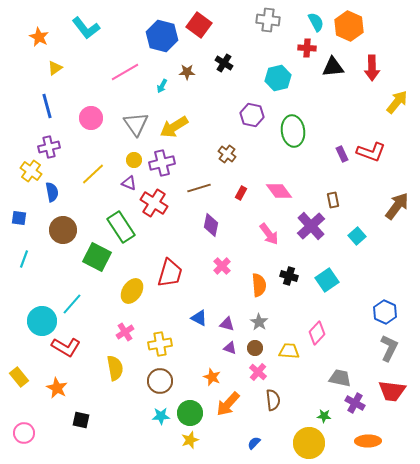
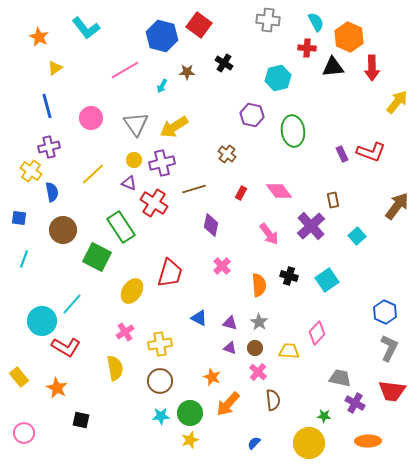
orange hexagon at (349, 26): moved 11 px down
pink line at (125, 72): moved 2 px up
brown line at (199, 188): moved 5 px left, 1 px down
purple triangle at (227, 324): moved 3 px right, 1 px up
